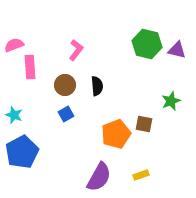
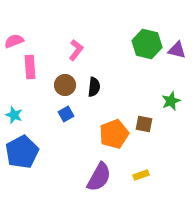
pink semicircle: moved 4 px up
black semicircle: moved 3 px left, 1 px down; rotated 12 degrees clockwise
orange pentagon: moved 2 px left
